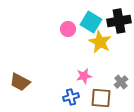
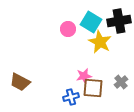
brown square: moved 8 px left, 10 px up
